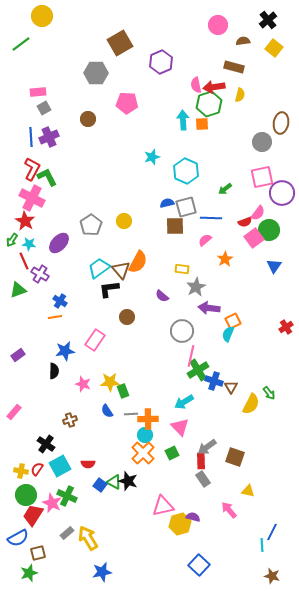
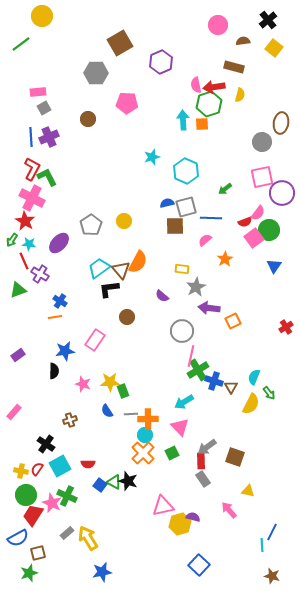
cyan semicircle at (228, 334): moved 26 px right, 43 px down
